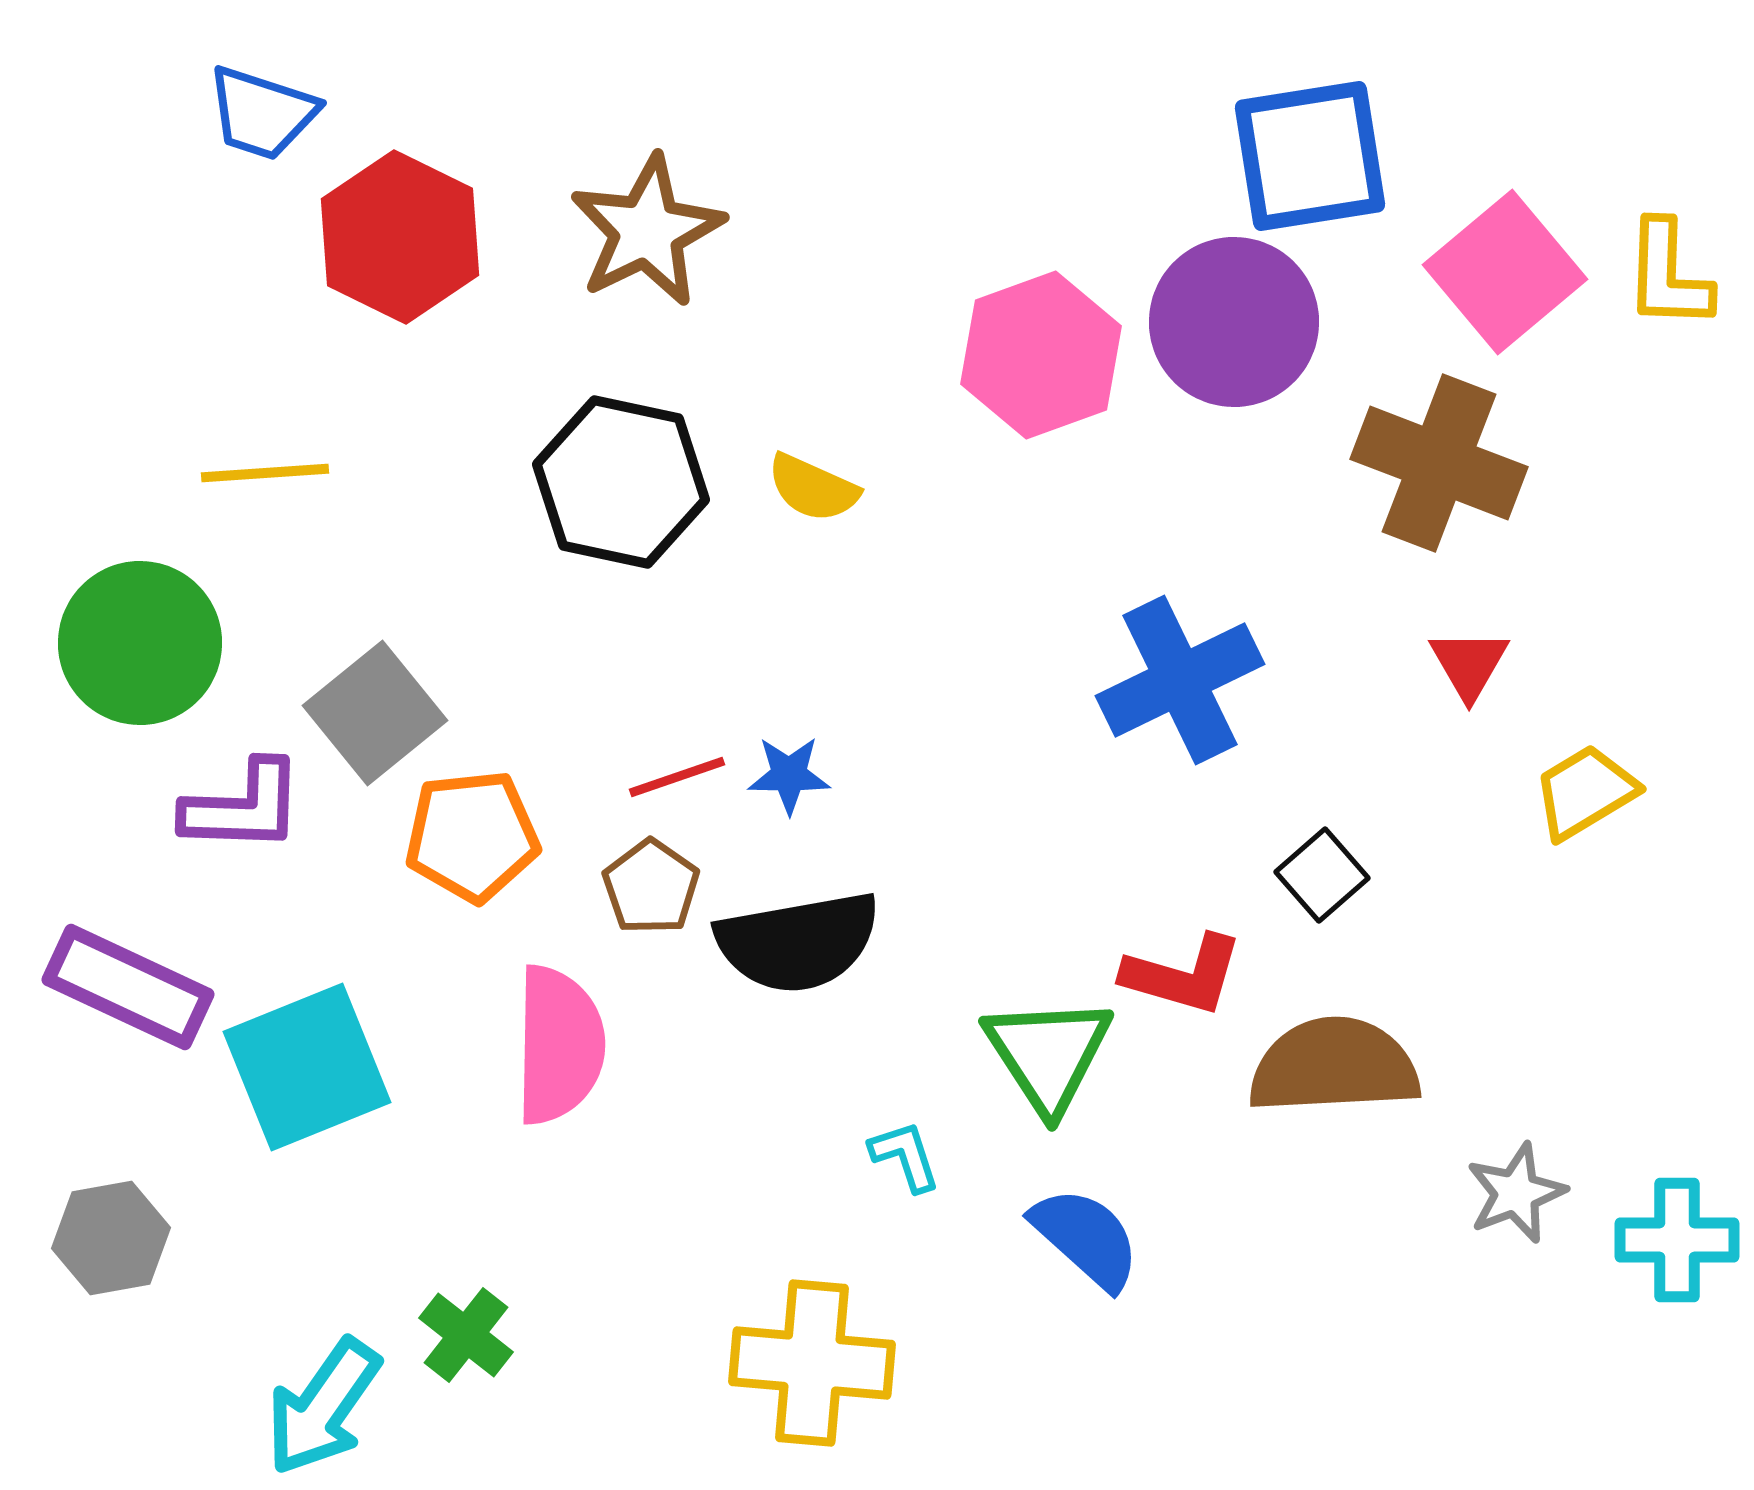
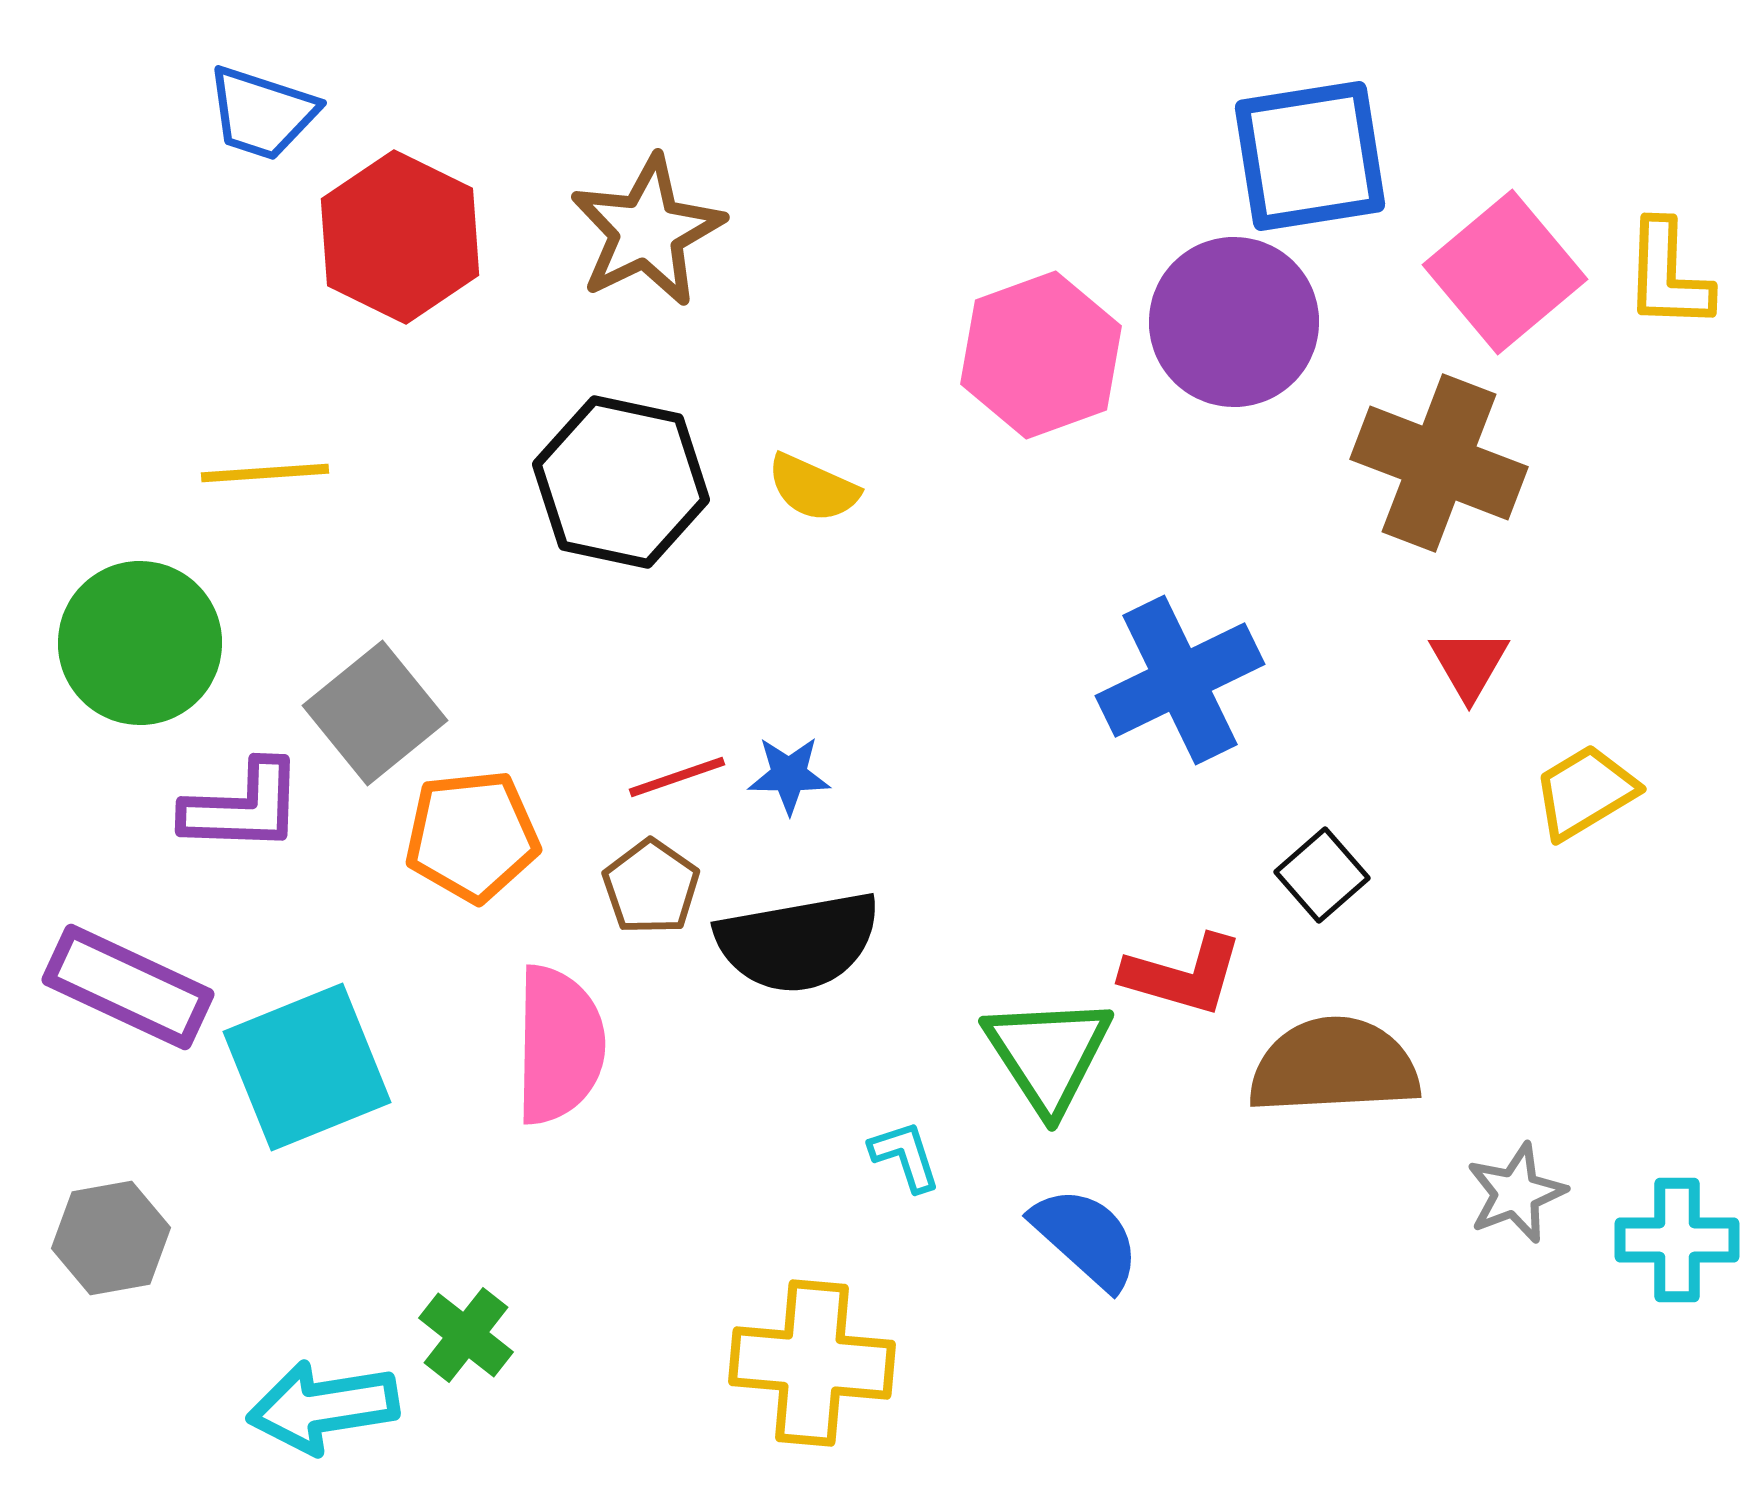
cyan arrow: rotated 46 degrees clockwise
